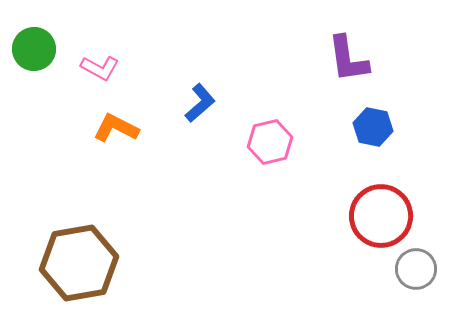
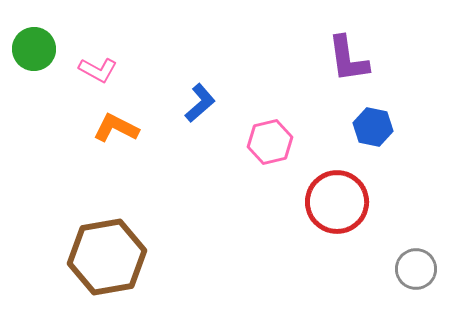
pink L-shape: moved 2 px left, 2 px down
red circle: moved 44 px left, 14 px up
brown hexagon: moved 28 px right, 6 px up
